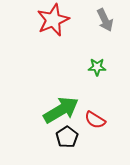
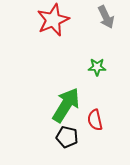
gray arrow: moved 1 px right, 3 px up
green arrow: moved 5 px right, 5 px up; rotated 27 degrees counterclockwise
red semicircle: rotated 45 degrees clockwise
black pentagon: rotated 25 degrees counterclockwise
